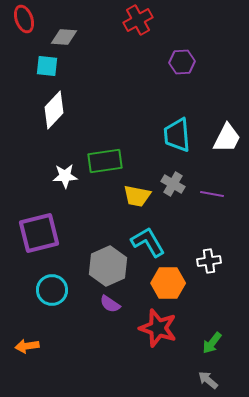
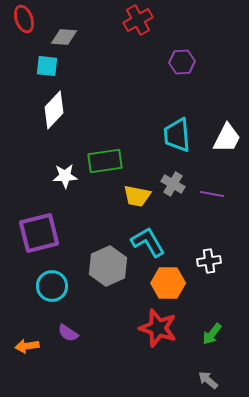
cyan circle: moved 4 px up
purple semicircle: moved 42 px left, 29 px down
green arrow: moved 9 px up
